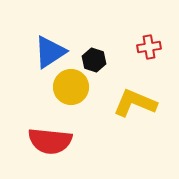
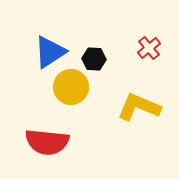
red cross: moved 1 px down; rotated 30 degrees counterclockwise
black hexagon: moved 1 px up; rotated 15 degrees counterclockwise
yellow L-shape: moved 4 px right, 4 px down
red semicircle: moved 3 px left, 1 px down
